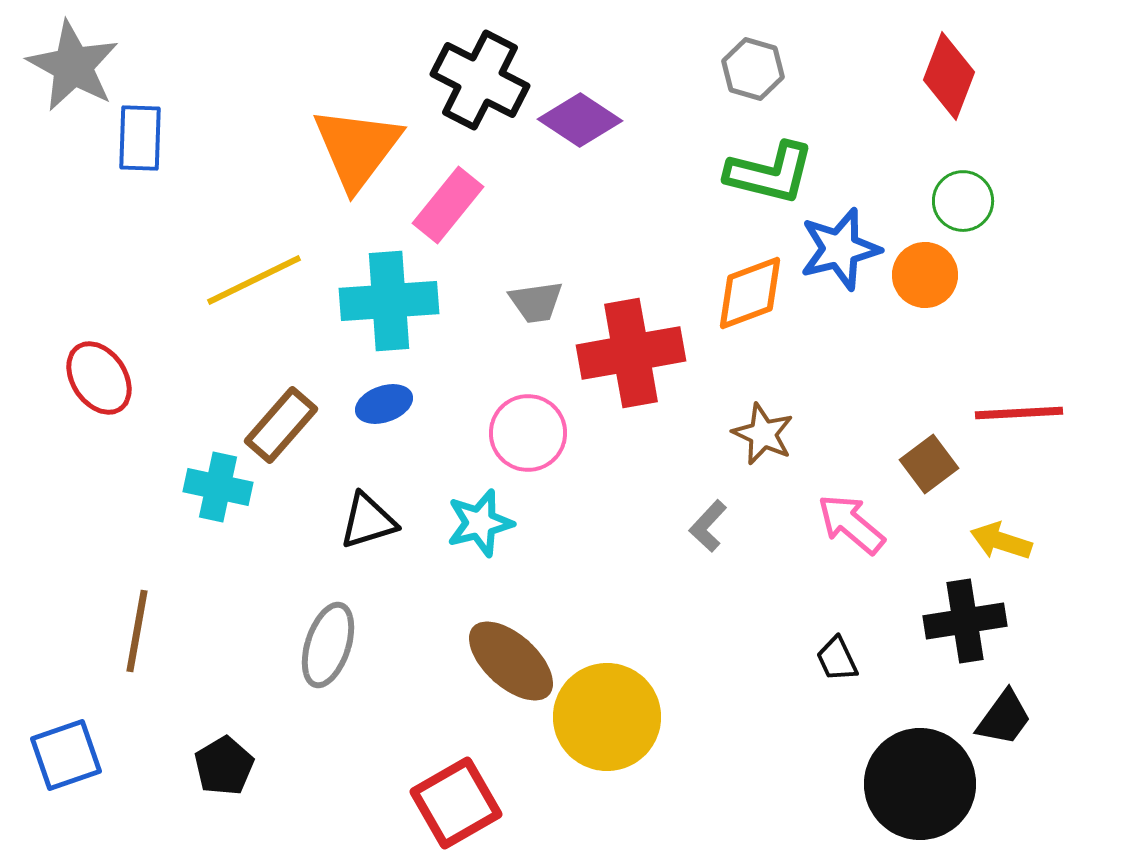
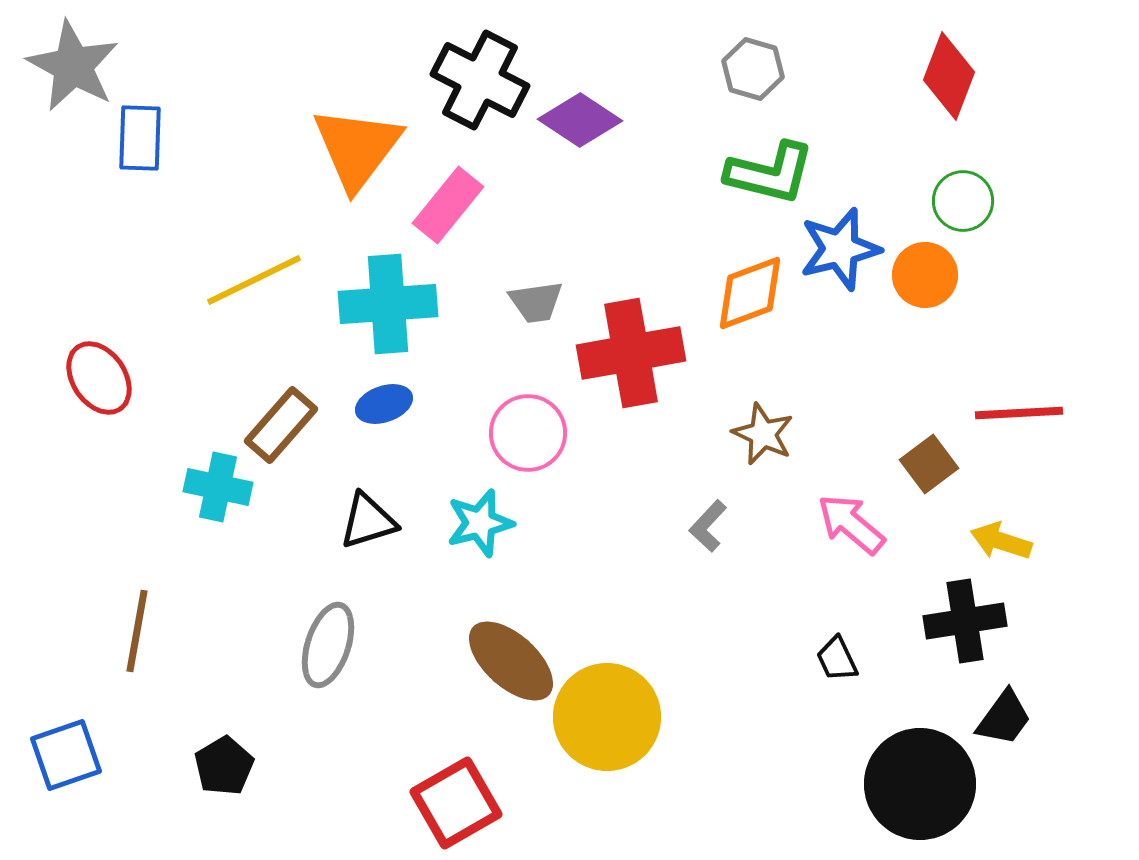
cyan cross at (389, 301): moved 1 px left, 3 px down
